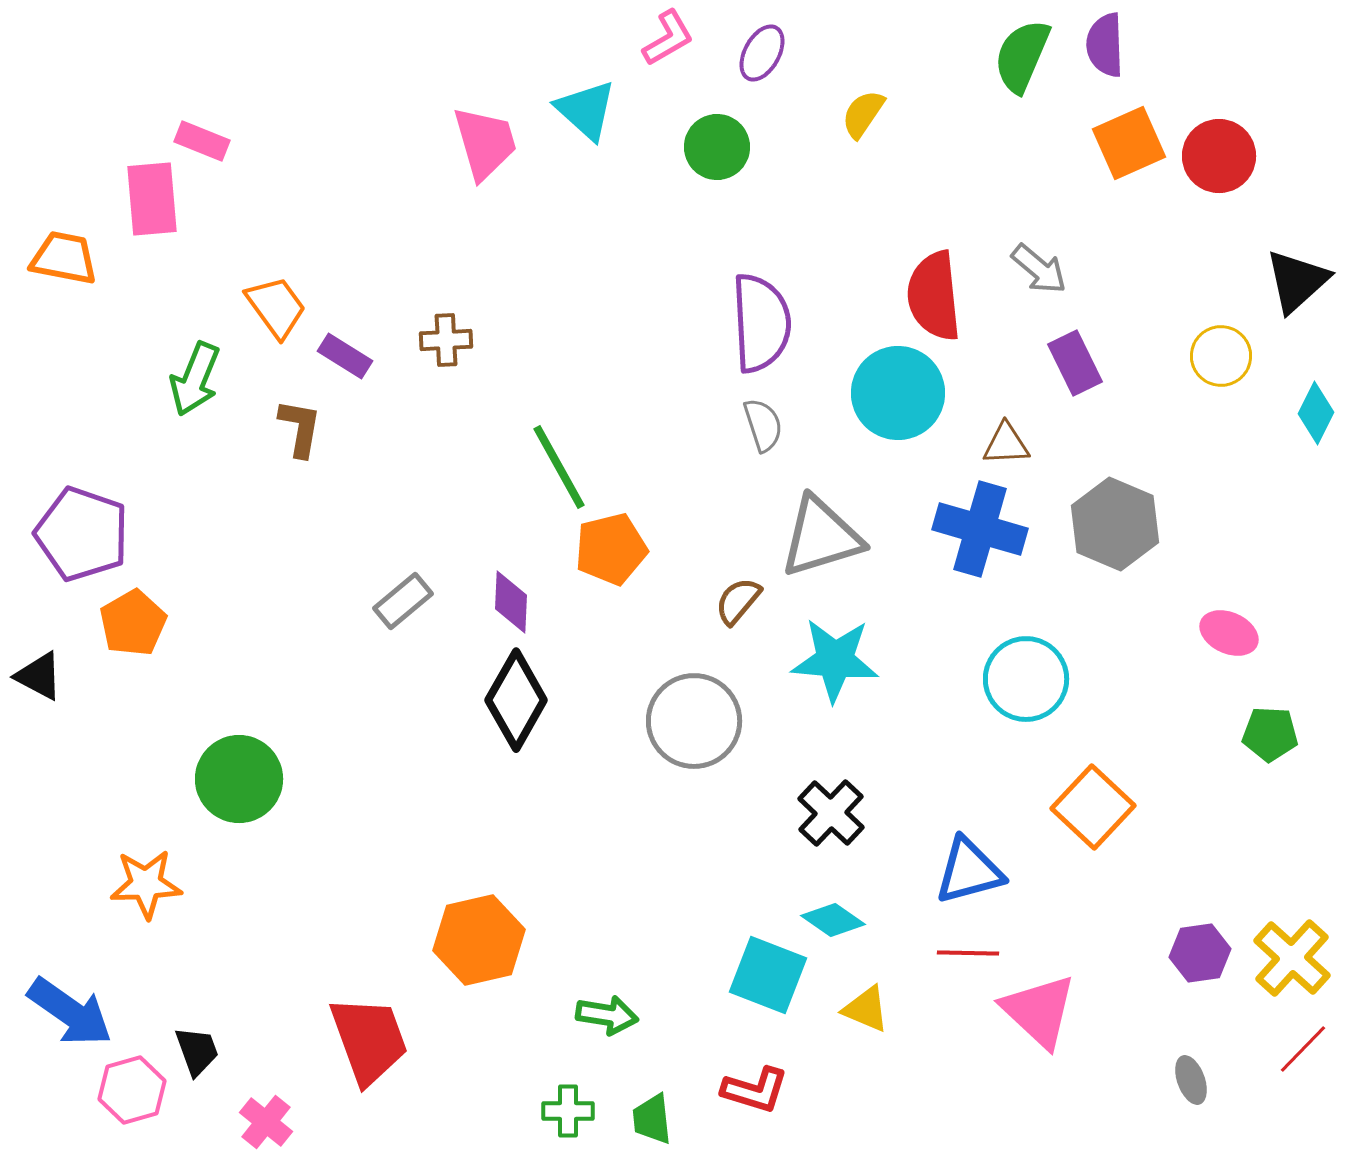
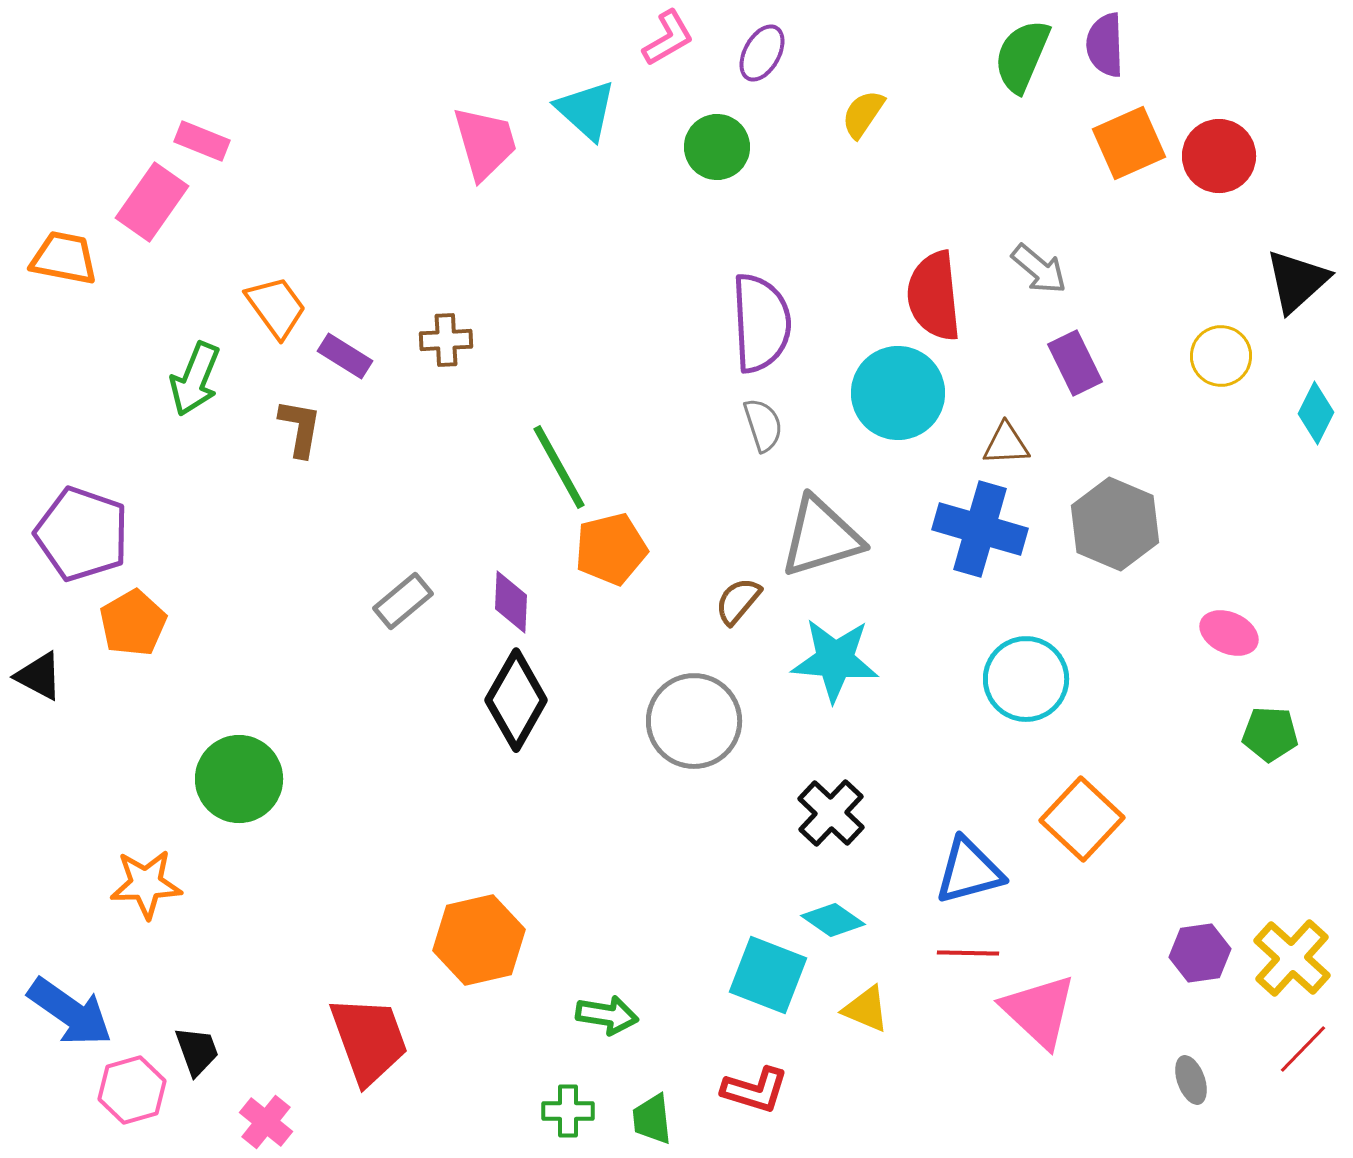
pink rectangle at (152, 199): moved 3 px down; rotated 40 degrees clockwise
orange square at (1093, 807): moved 11 px left, 12 px down
